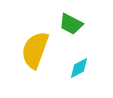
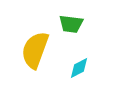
green trapezoid: rotated 20 degrees counterclockwise
